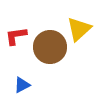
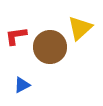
yellow triangle: moved 1 px right, 1 px up
